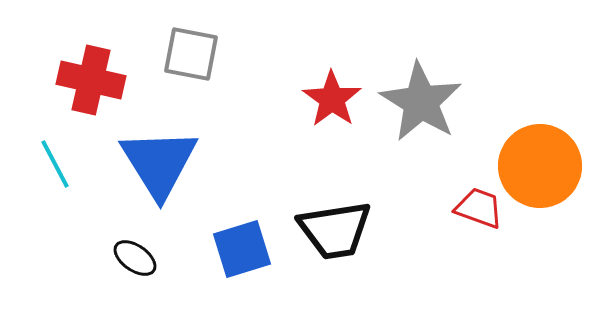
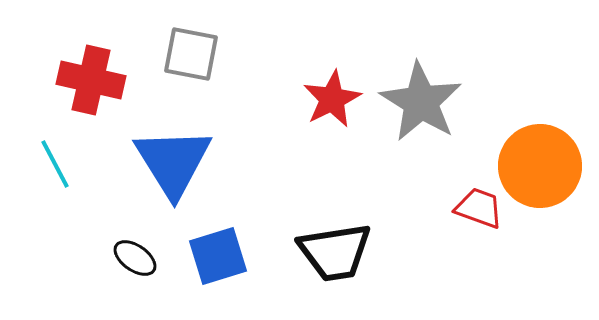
red star: rotated 10 degrees clockwise
blue triangle: moved 14 px right, 1 px up
black trapezoid: moved 22 px down
blue square: moved 24 px left, 7 px down
